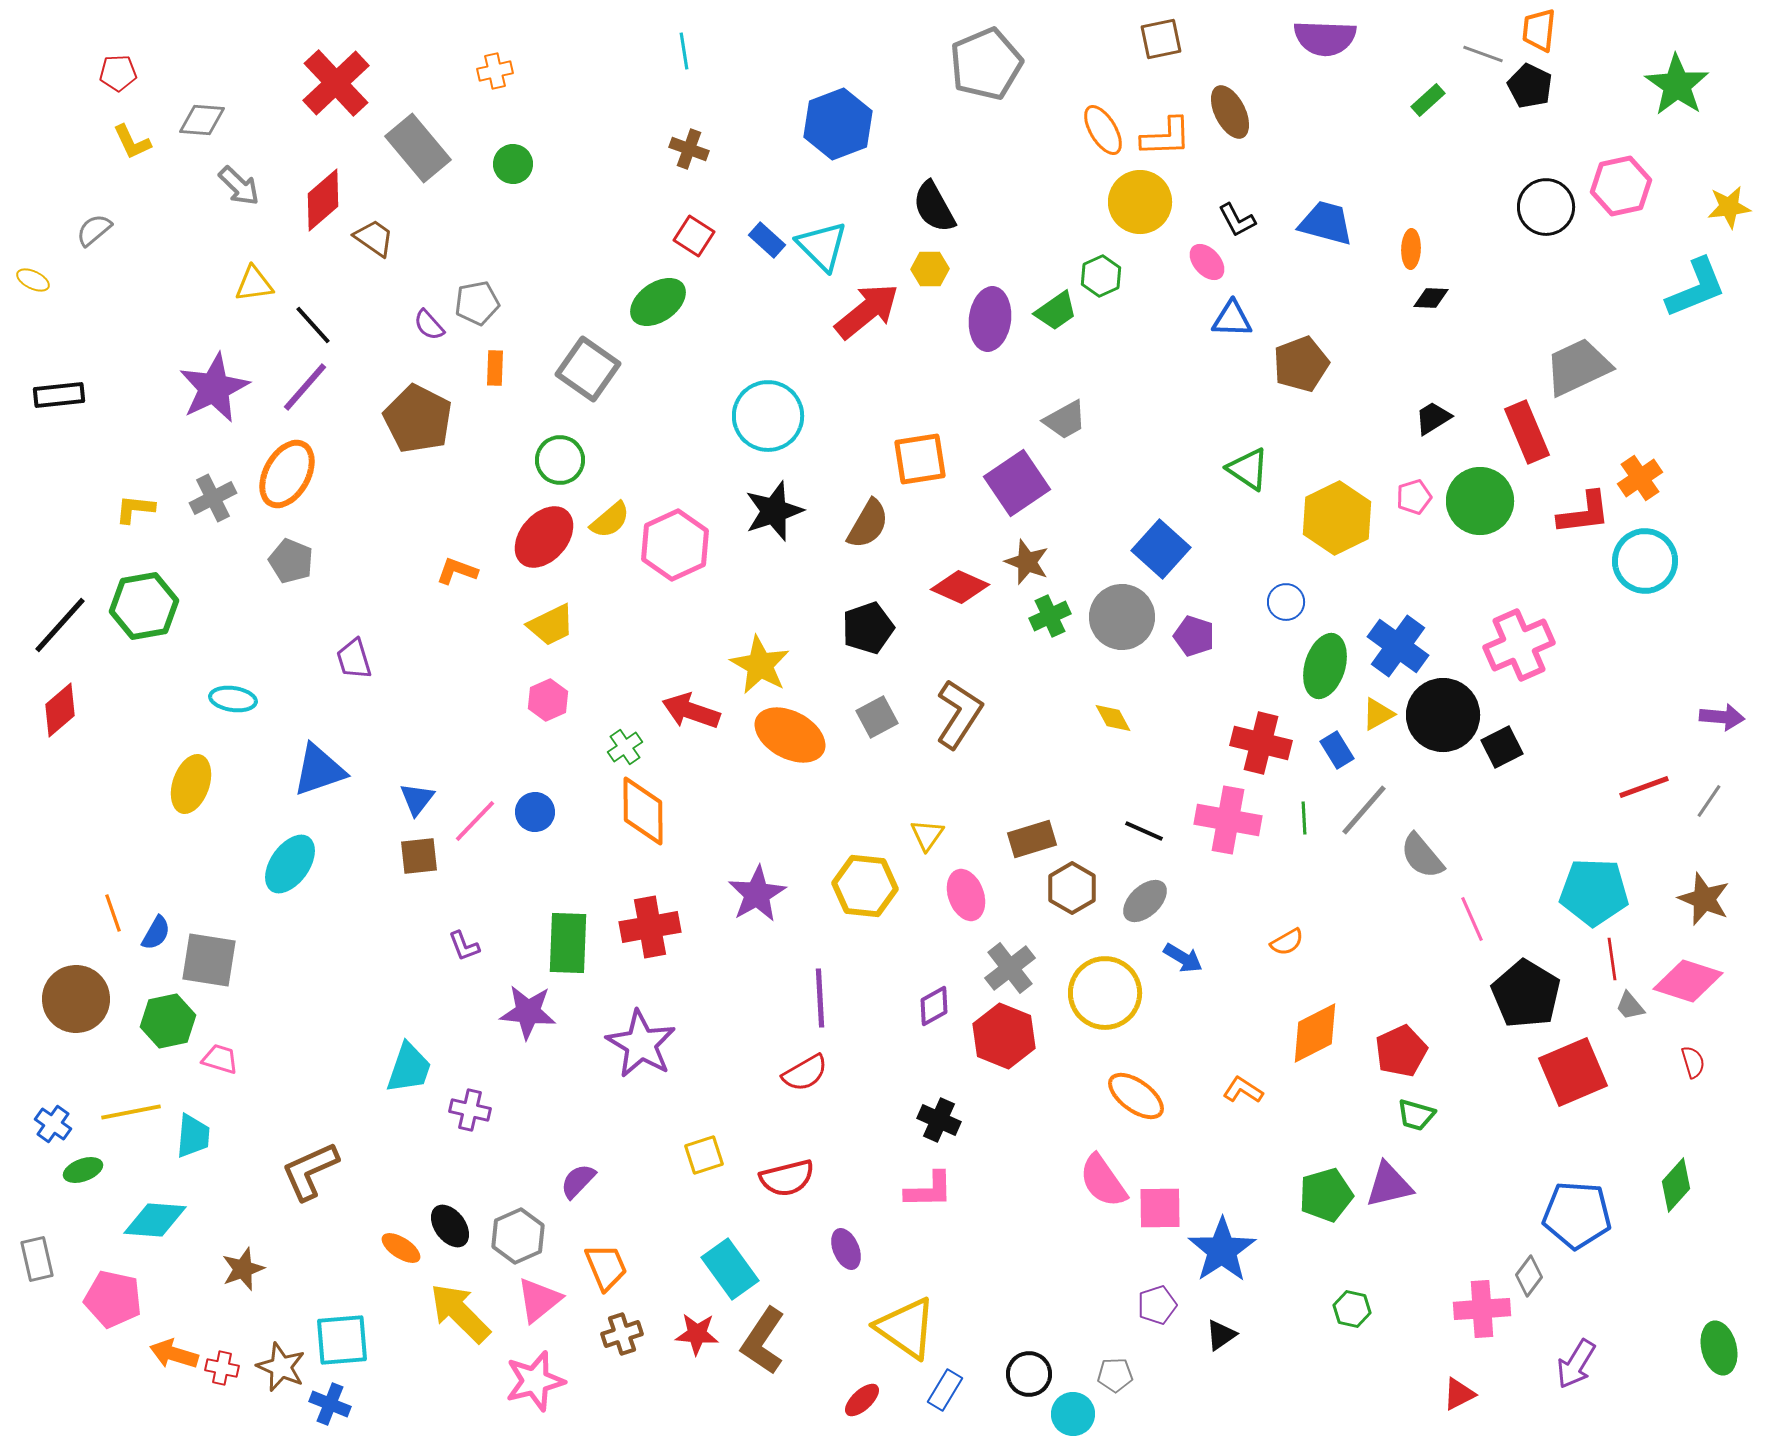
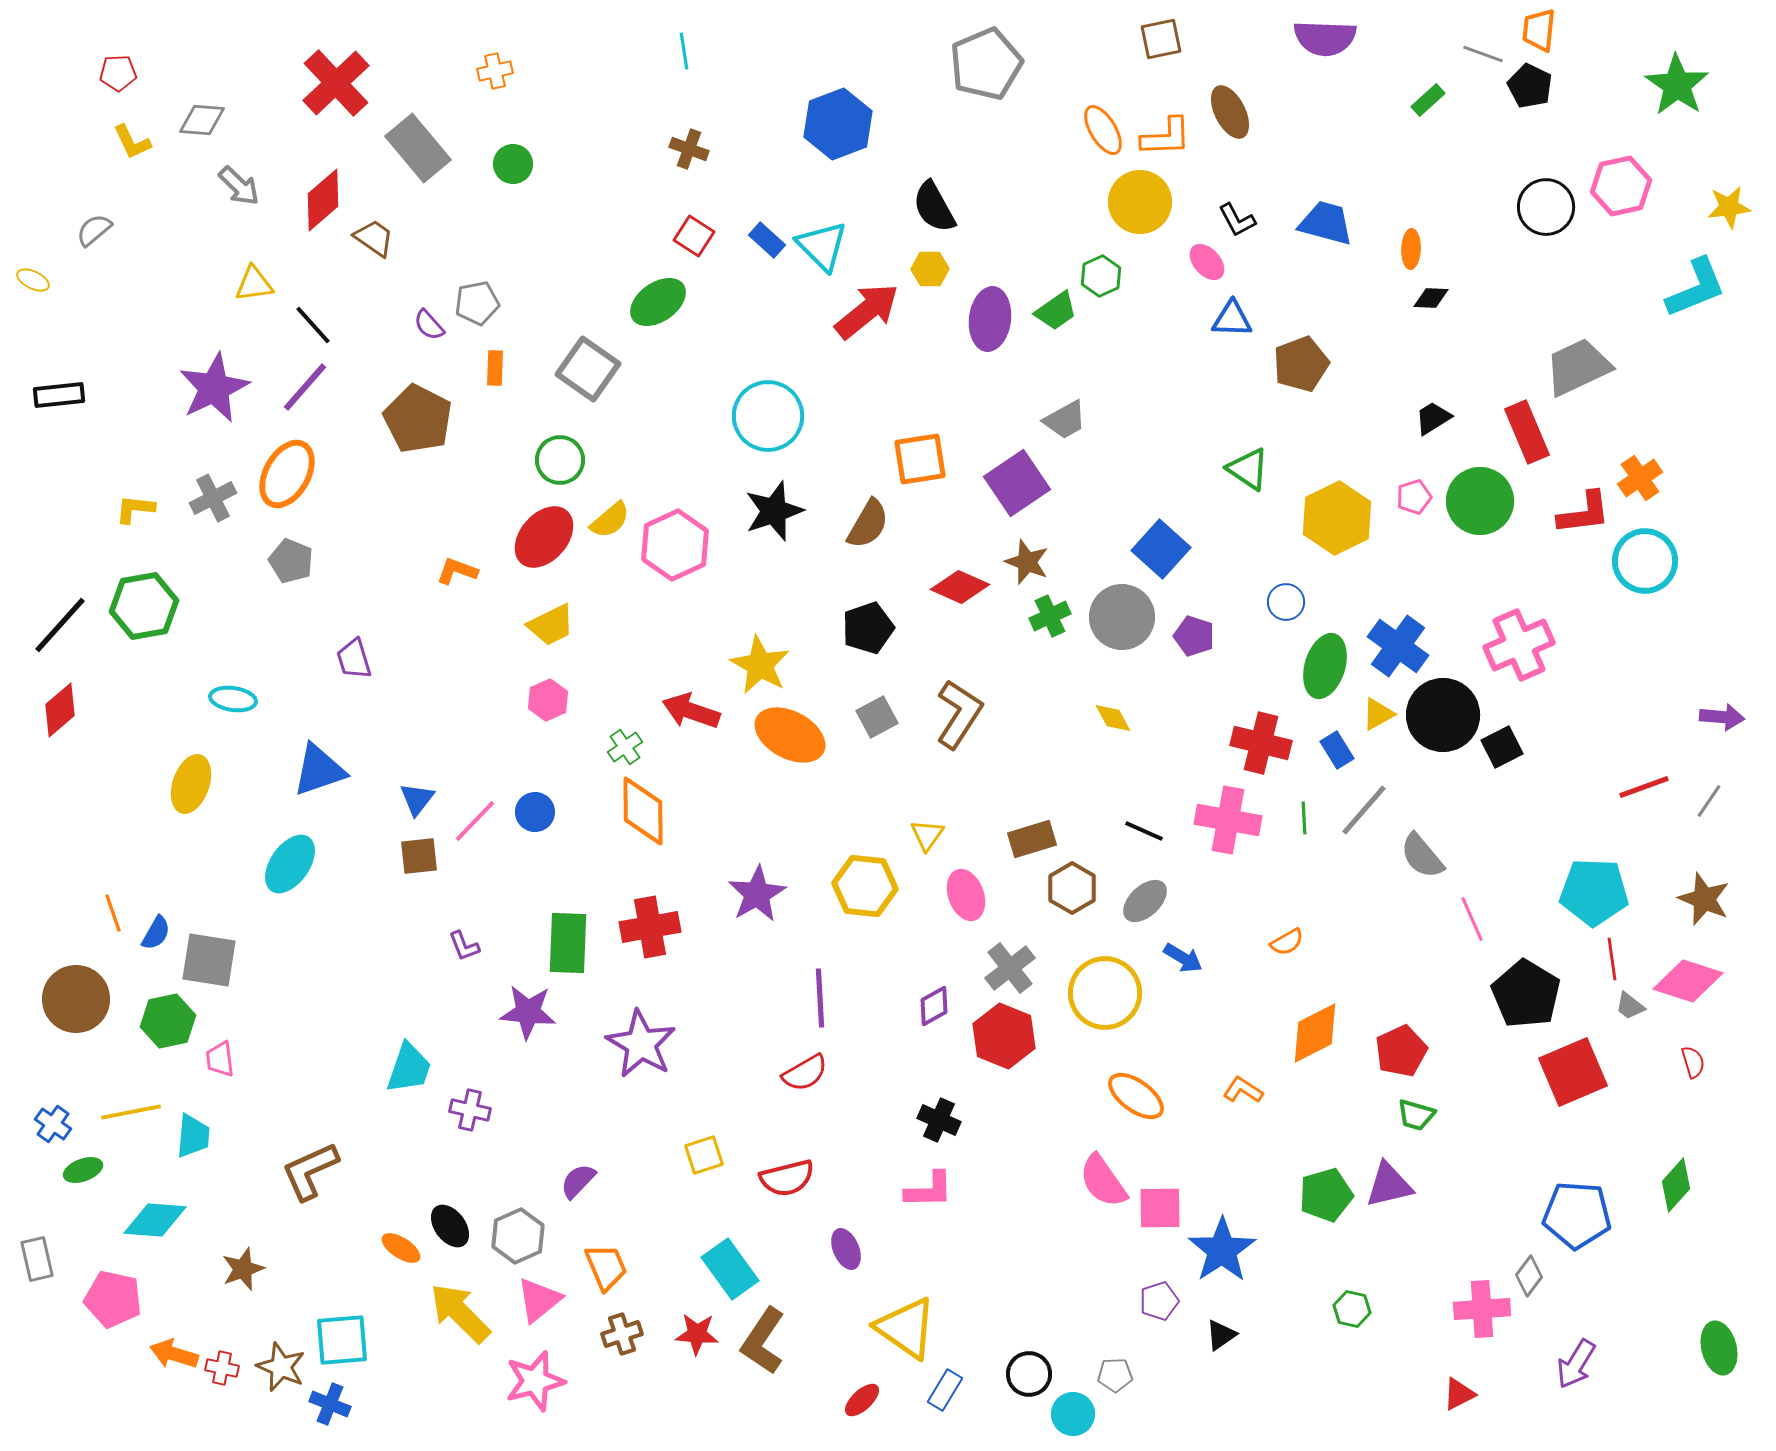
gray trapezoid at (1630, 1006): rotated 12 degrees counterclockwise
pink trapezoid at (220, 1059): rotated 114 degrees counterclockwise
purple pentagon at (1157, 1305): moved 2 px right, 4 px up
